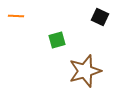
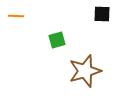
black square: moved 2 px right, 3 px up; rotated 24 degrees counterclockwise
